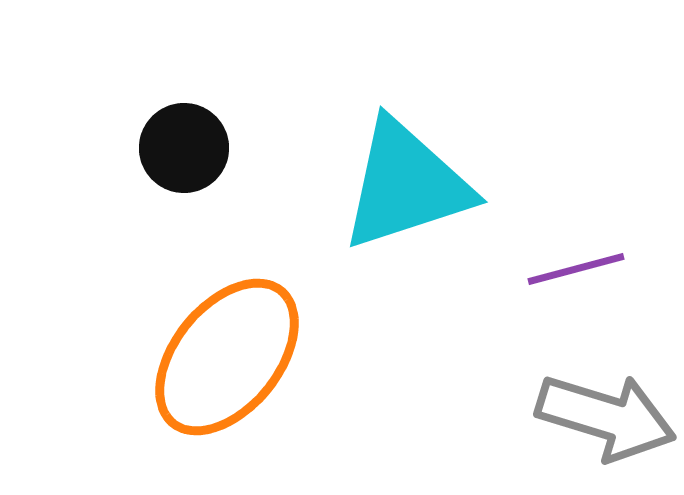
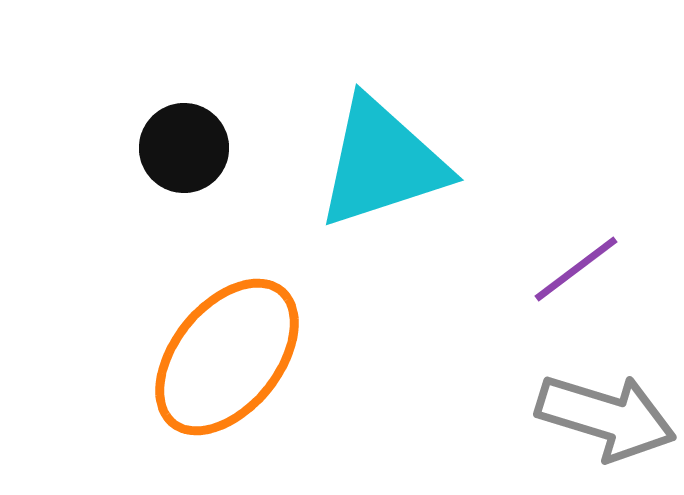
cyan triangle: moved 24 px left, 22 px up
purple line: rotated 22 degrees counterclockwise
